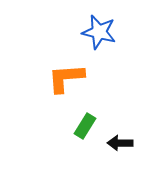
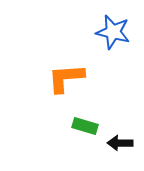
blue star: moved 14 px right
green rectangle: rotated 75 degrees clockwise
